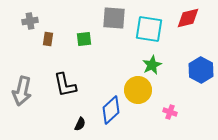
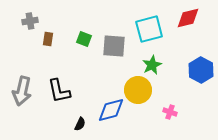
gray square: moved 28 px down
cyan square: rotated 24 degrees counterclockwise
green square: rotated 28 degrees clockwise
black L-shape: moved 6 px left, 6 px down
blue diamond: rotated 28 degrees clockwise
